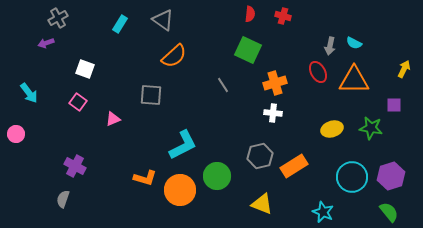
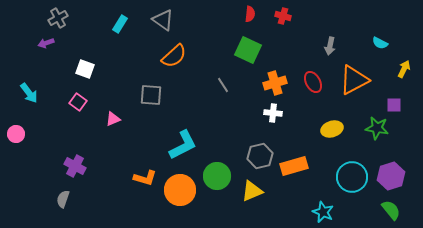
cyan semicircle: moved 26 px right
red ellipse: moved 5 px left, 10 px down
orange triangle: rotated 28 degrees counterclockwise
green star: moved 6 px right
orange rectangle: rotated 16 degrees clockwise
yellow triangle: moved 10 px left, 13 px up; rotated 45 degrees counterclockwise
green semicircle: moved 2 px right, 2 px up
